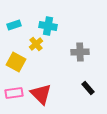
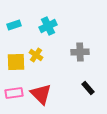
cyan cross: rotated 36 degrees counterclockwise
yellow cross: moved 11 px down; rotated 16 degrees counterclockwise
yellow square: rotated 30 degrees counterclockwise
